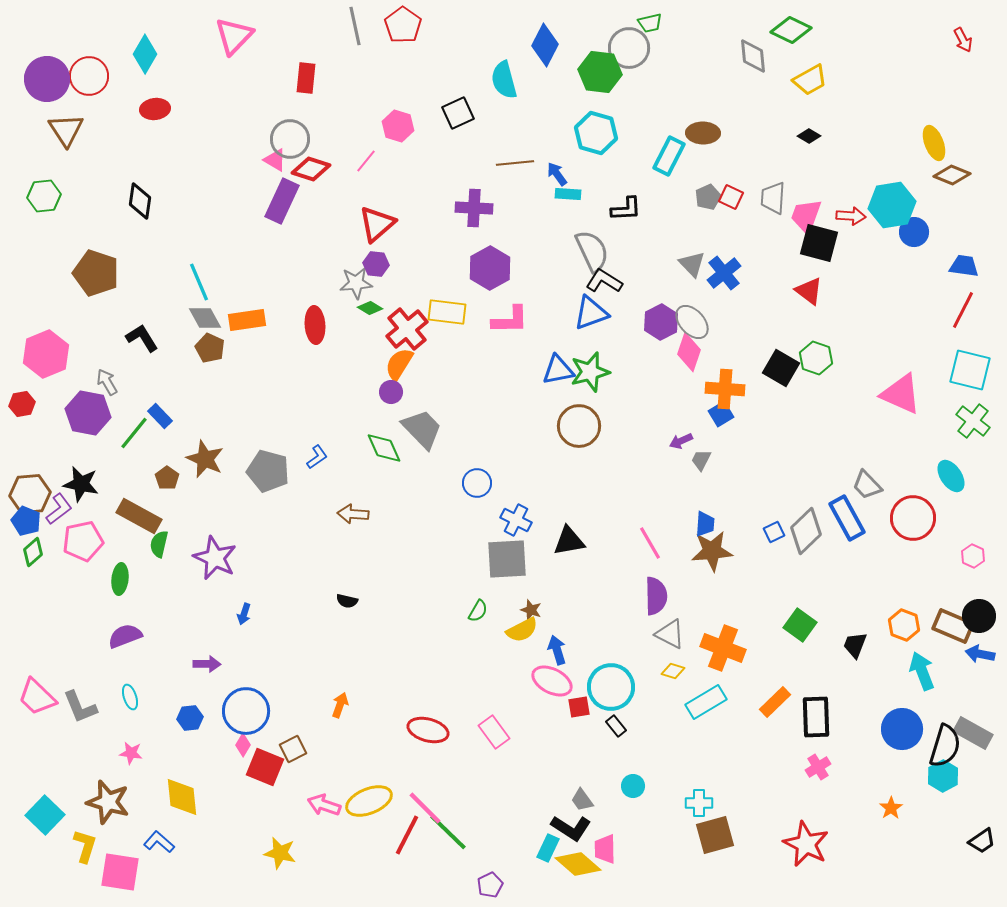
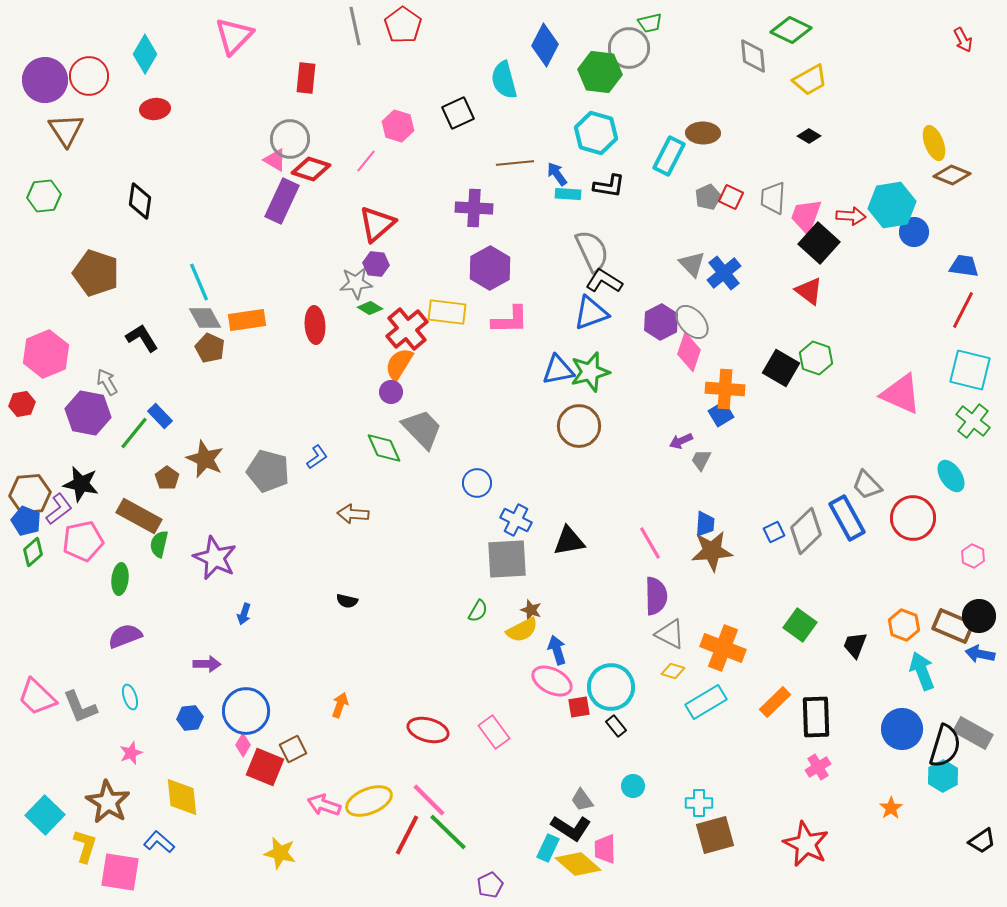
purple circle at (47, 79): moved 2 px left, 1 px down
black L-shape at (626, 209): moved 17 px left, 23 px up; rotated 12 degrees clockwise
black square at (819, 243): rotated 27 degrees clockwise
pink star at (131, 753): rotated 30 degrees counterclockwise
brown star at (108, 802): rotated 15 degrees clockwise
pink line at (425, 808): moved 4 px right, 8 px up
